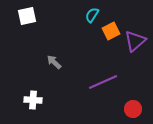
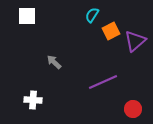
white square: rotated 12 degrees clockwise
